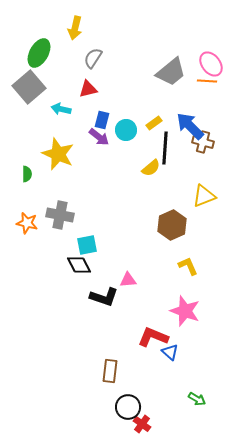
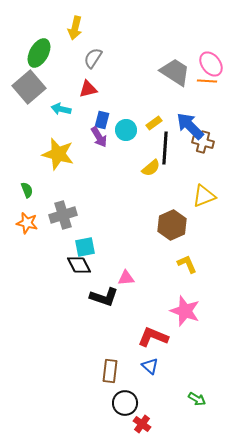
gray trapezoid: moved 4 px right; rotated 108 degrees counterclockwise
purple arrow: rotated 20 degrees clockwise
yellow star: rotated 8 degrees counterclockwise
green semicircle: moved 16 px down; rotated 21 degrees counterclockwise
gray cross: moved 3 px right; rotated 28 degrees counterclockwise
cyan square: moved 2 px left, 2 px down
yellow L-shape: moved 1 px left, 2 px up
pink triangle: moved 2 px left, 2 px up
blue triangle: moved 20 px left, 14 px down
black circle: moved 3 px left, 4 px up
